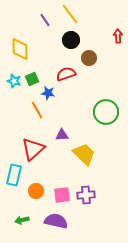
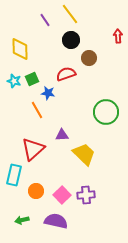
pink square: rotated 36 degrees counterclockwise
